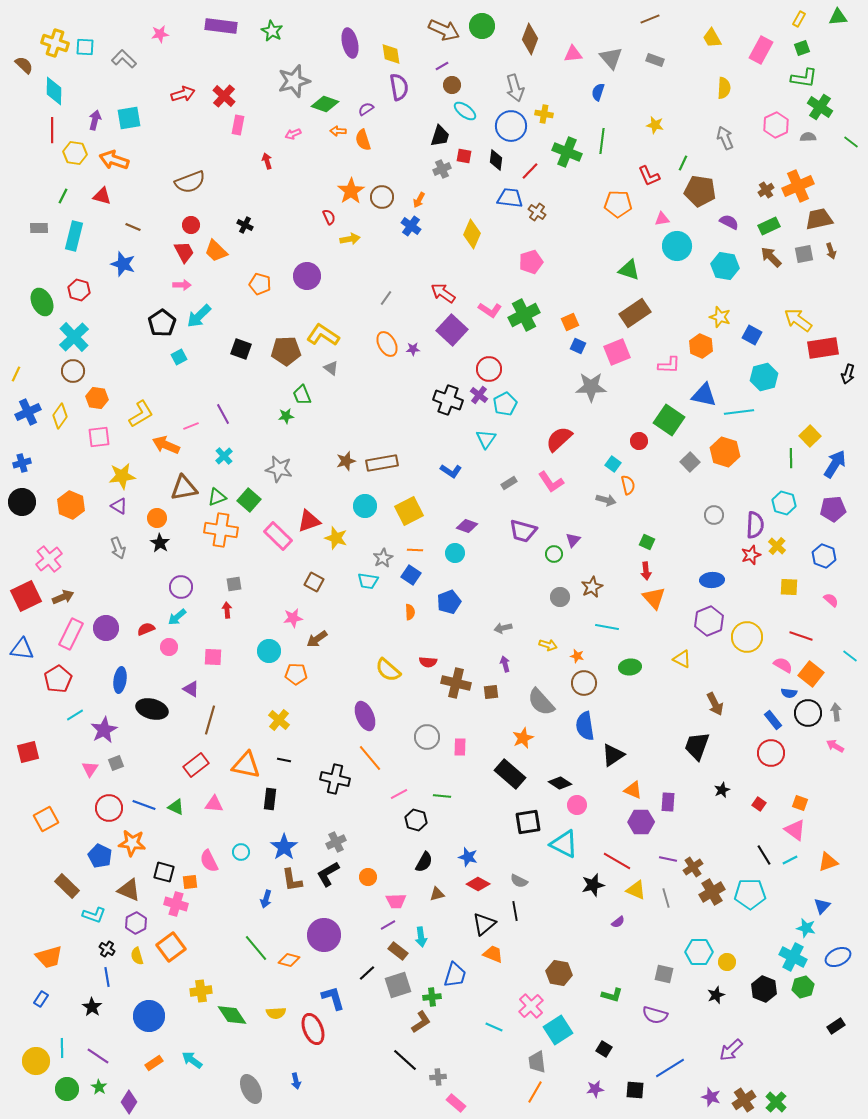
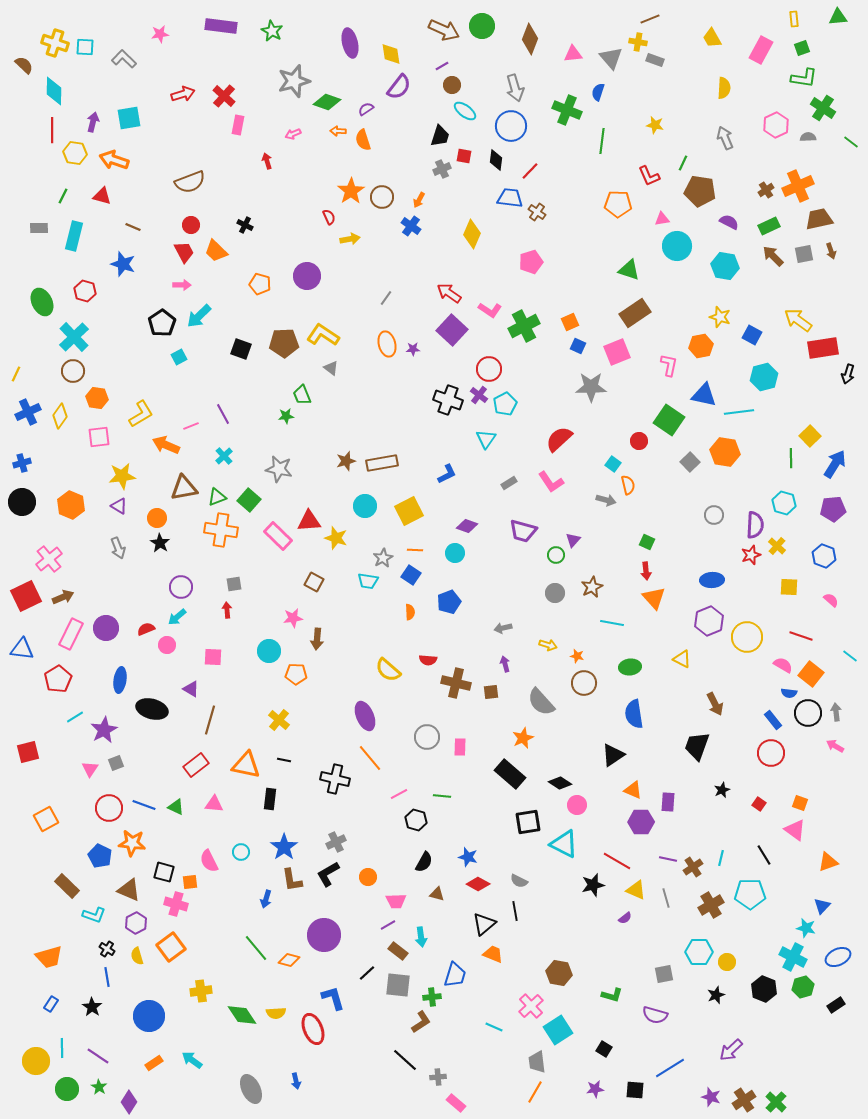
yellow rectangle at (799, 19): moved 5 px left; rotated 35 degrees counterclockwise
purple semicircle at (399, 87): rotated 48 degrees clockwise
green diamond at (325, 104): moved 2 px right, 2 px up
green cross at (820, 107): moved 3 px right, 1 px down
yellow cross at (544, 114): moved 94 px right, 72 px up
purple arrow at (95, 120): moved 2 px left, 2 px down
green cross at (567, 152): moved 42 px up
brown arrow at (771, 257): moved 2 px right, 1 px up
red hexagon at (79, 290): moved 6 px right, 1 px down
red arrow at (443, 293): moved 6 px right
green cross at (524, 315): moved 11 px down
orange ellipse at (387, 344): rotated 15 degrees clockwise
orange hexagon at (701, 346): rotated 25 degrees clockwise
brown pentagon at (286, 351): moved 2 px left, 8 px up
pink L-shape at (669, 365): rotated 80 degrees counterclockwise
orange hexagon at (725, 452): rotated 8 degrees counterclockwise
blue L-shape at (451, 471): moved 4 px left, 3 px down; rotated 60 degrees counterclockwise
red triangle at (309, 521): rotated 15 degrees clockwise
green circle at (554, 554): moved 2 px right, 1 px down
gray circle at (560, 597): moved 5 px left, 4 px up
cyan line at (607, 627): moved 5 px right, 4 px up
brown arrow at (317, 639): rotated 50 degrees counterclockwise
pink circle at (169, 647): moved 2 px left, 2 px up
red semicircle at (428, 662): moved 2 px up
cyan line at (75, 715): moved 2 px down
blue semicircle at (585, 726): moved 49 px right, 12 px up
cyan line at (790, 860): moved 69 px left, 2 px up; rotated 49 degrees counterclockwise
brown cross at (712, 892): moved 1 px left, 13 px down
brown triangle at (437, 894): rotated 28 degrees clockwise
purple semicircle at (618, 922): moved 7 px right, 4 px up
gray square at (664, 974): rotated 24 degrees counterclockwise
gray square at (398, 985): rotated 24 degrees clockwise
blue rectangle at (41, 999): moved 10 px right, 5 px down
green diamond at (232, 1015): moved 10 px right
black rectangle at (836, 1026): moved 21 px up
